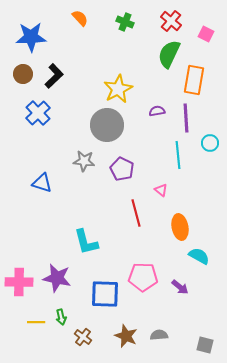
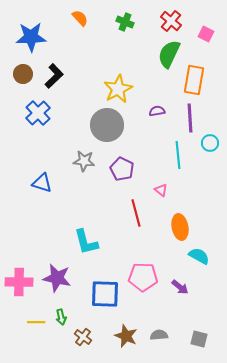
purple line: moved 4 px right
gray square: moved 6 px left, 6 px up
